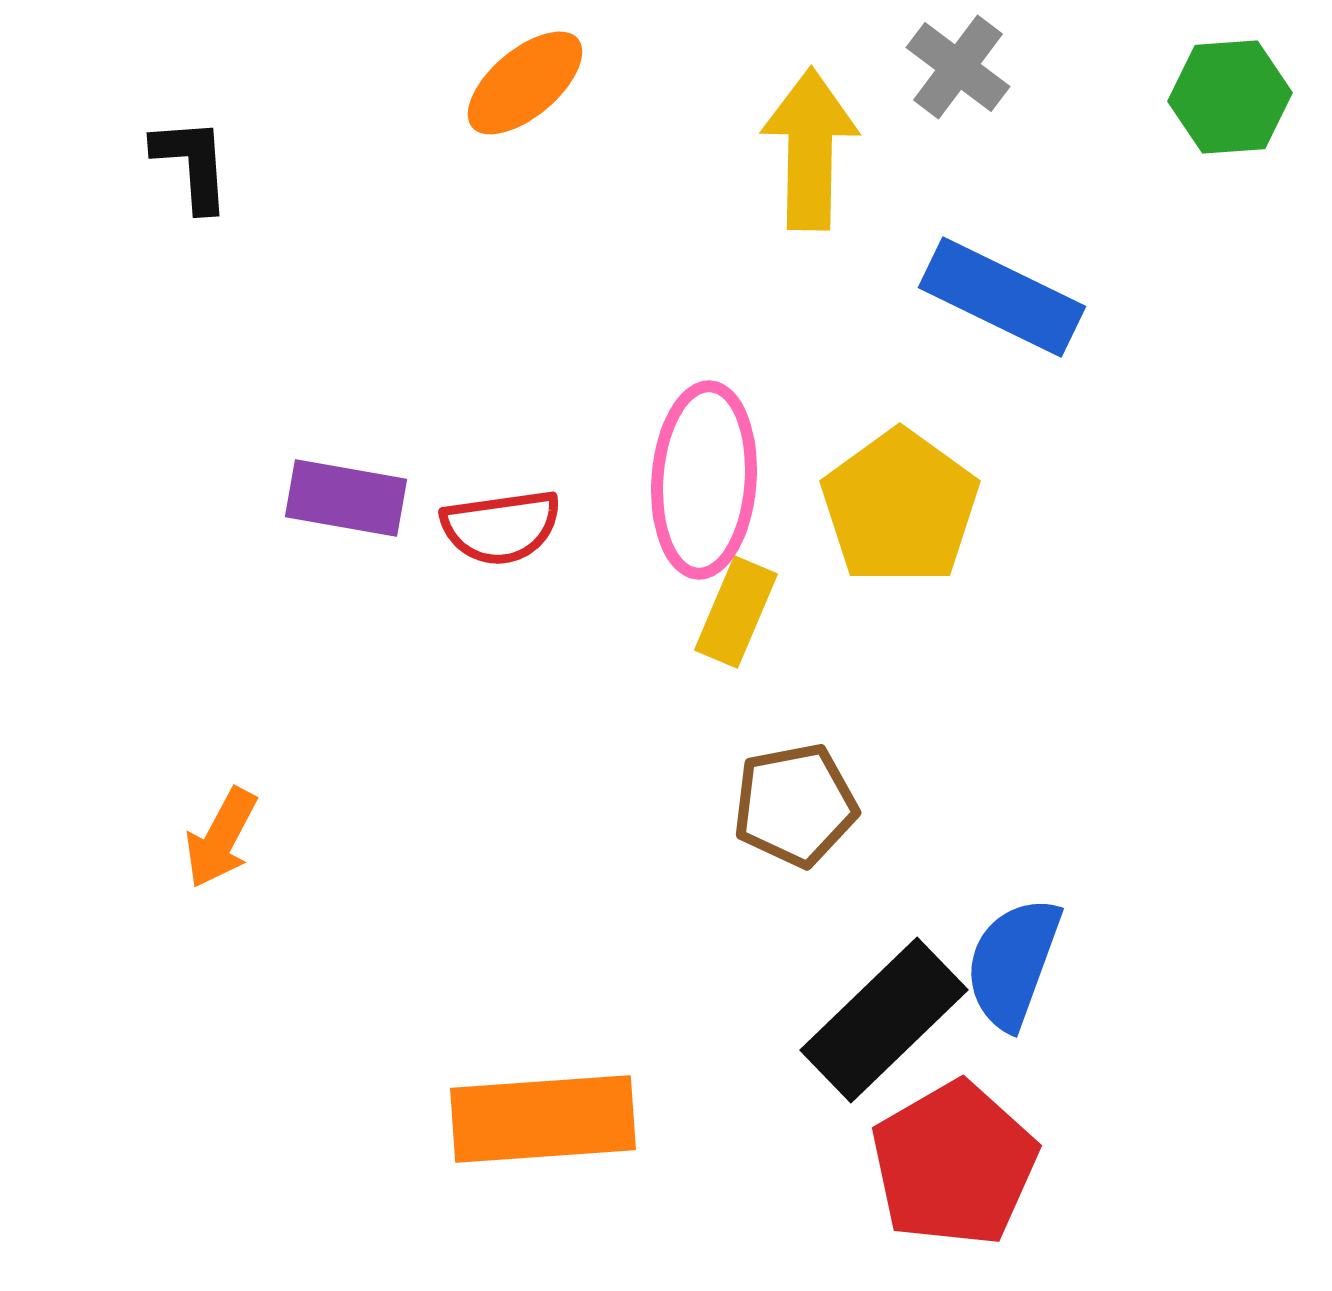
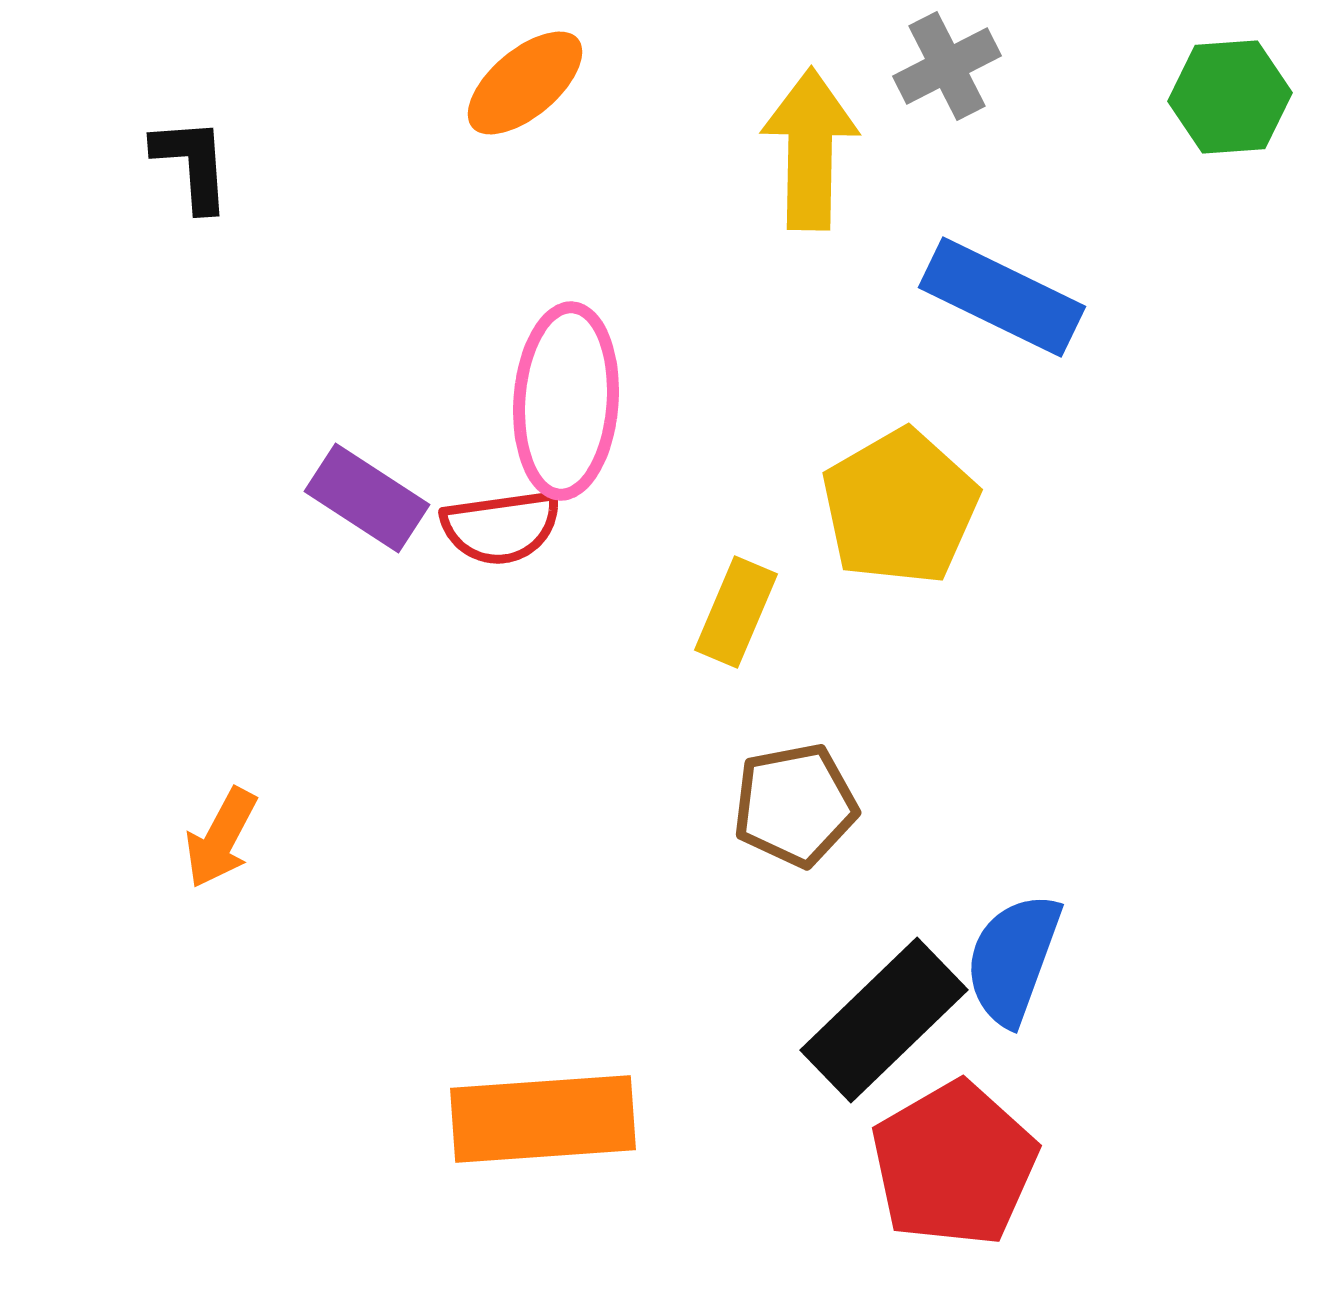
gray cross: moved 11 px left, 1 px up; rotated 26 degrees clockwise
pink ellipse: moved 138 px left, 79 px up
purple rectangle: moved 21 px right; rotated 23 degrees clockwise
yellow pentagon: rotated 6 degrees clockwise
blue semicircle: moved 4 px up
